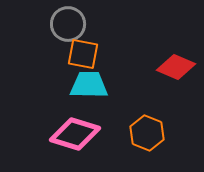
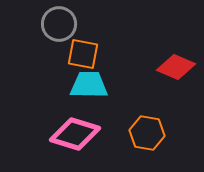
gray circle: moved 9 px left
orange hexagon: rotated 12 degrees counterclockwise
